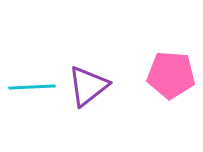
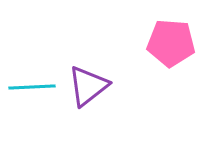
pink pentagon: moved 32 px up
